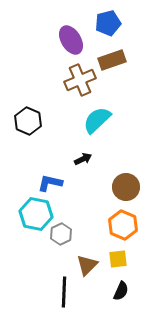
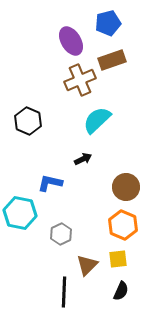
purple ellipse: moved 1 px down
cyan hexagon: moved 16 px left, 1 px up
